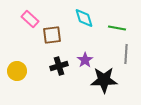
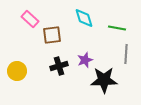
purple star: rotated 14 degrees clockwise
